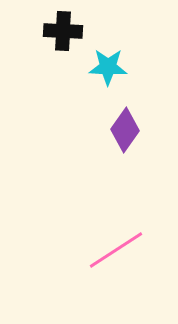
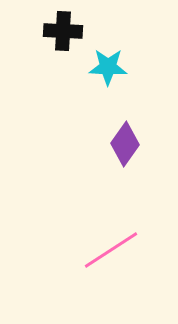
purple diamond: moved 14 px down
pink line: moved 5 px left
